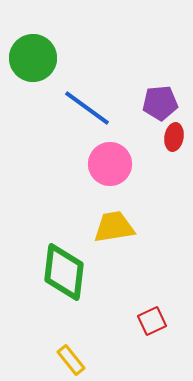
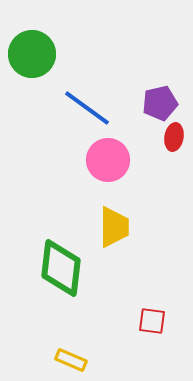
green circle: moved 1 px left, 4 px up
purple pentagon: rotated 8 degrees counterclockwise
pink circle: moved 2 px left, 4 px up
yellow trapezoid: rotated 99 degrees clockwise
green diamond: moved 3 px left, 4 px up
red square: rotated 32 degrees clockwise
yellow rectangle: rotated 28 degrees counterclockwise
